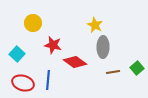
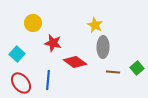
red star: moved 2 px up
brown line: rotated 16 degrees clockwise
red ellipse: moved 2 px left; rotated 35 degrees clockwise
